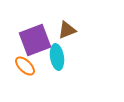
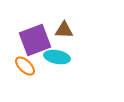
brown triangle: moved 3 px left; rotated 24 degrees clockwise
cyan ellipse: rotated 70 degrees counterclockwise
